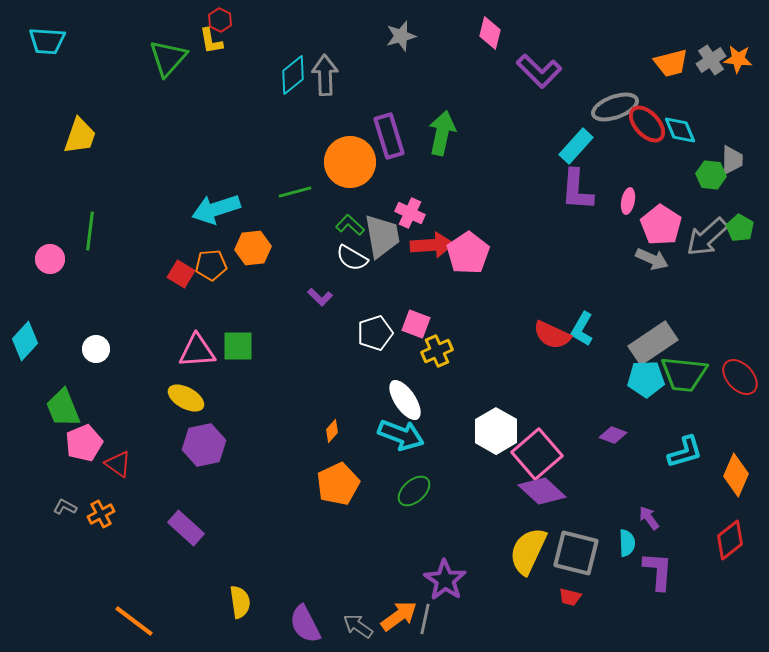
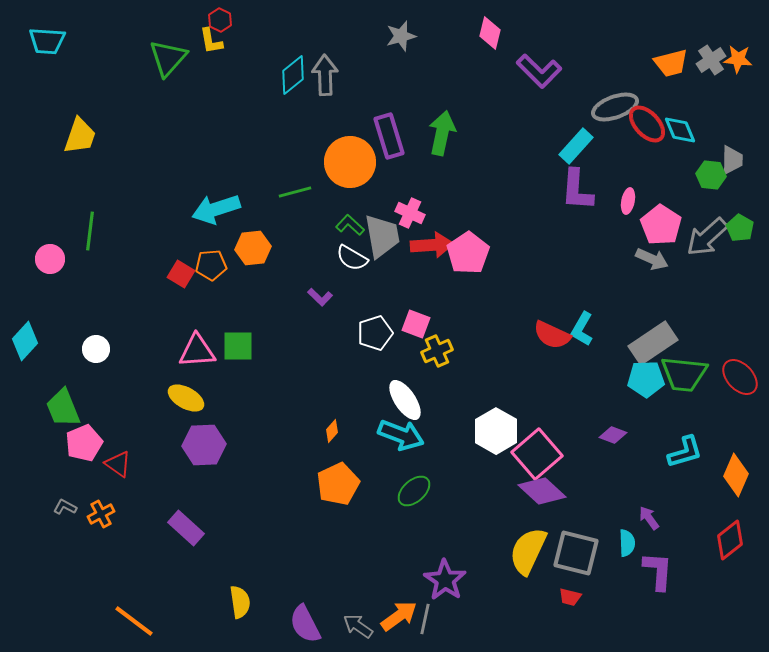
purple hexagon at (204, 445): rotated 9 degrees clockwise
